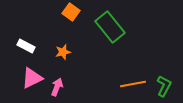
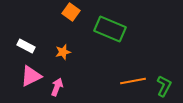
green rectangle: moved 2 px down; rotated 28 degrees counterclockwise
pink triangle: moved 1 px left, 2 px up
orange line: moved 3 px up
